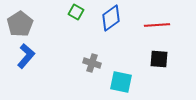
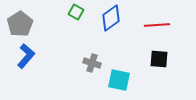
cyan square: moved 2 px left, 2 px up
